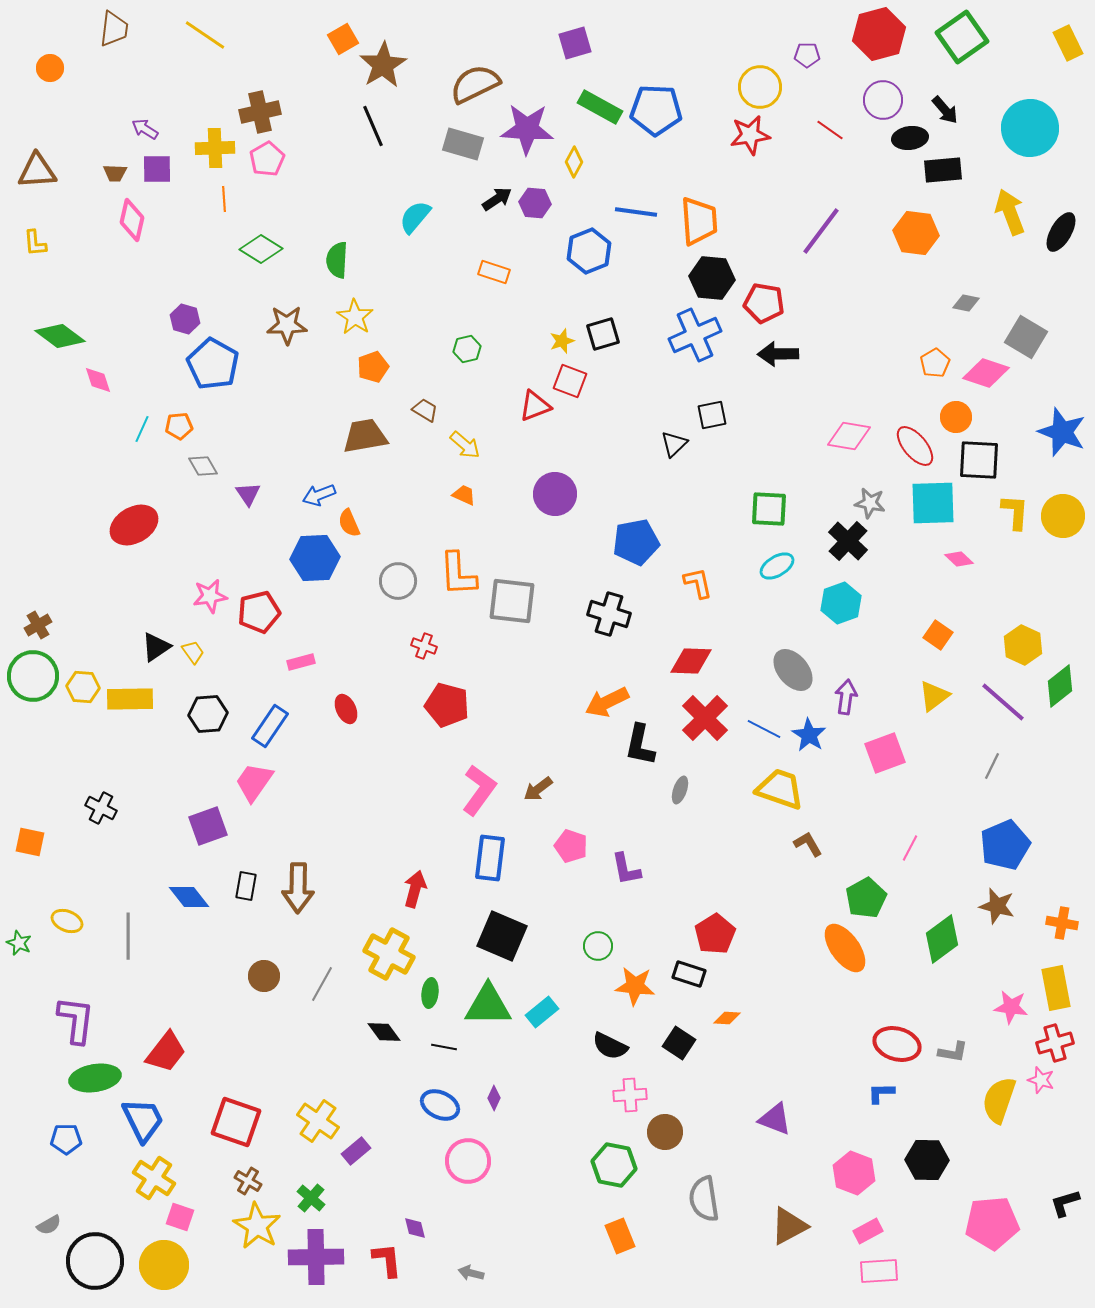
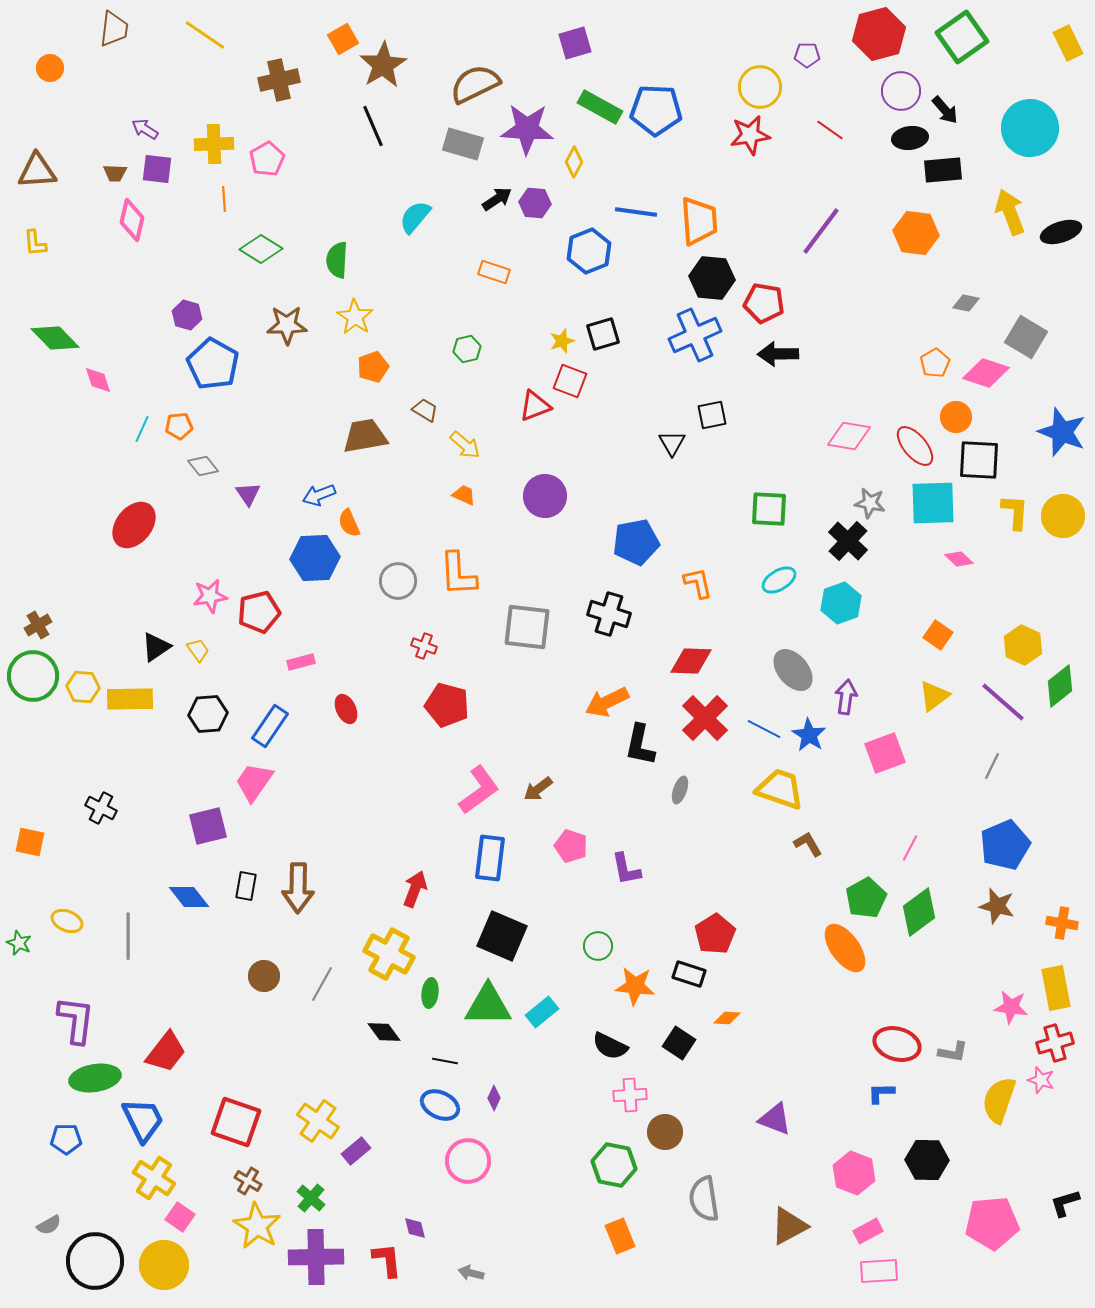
purple circle at (883, 100): moved 18 px right, 9 px up
brown cross at (260, 112): moved 19 px right, 32 px up
yellow cross at (215, 148): moved 1 px left, 4 px up
purple square at (157, 169): rotated 8 degrees clockwise
black ellipse at (1061, 232): rotated 42 degrees clockwise
purple hexagon at (185, 319): moved 2 px right, 4 px up
green diamond at (60, 336): moved 5 px left, 2 px down; rotated 9 degrees clockwise
black triangle at (674, 444): moved 2 px left, 1 px up; rotated 16 degrees counterclockwise
gray diamond at (203, 466): rotated 8 degrees counterclockwise
purple circle at (555, 494): moved 10 px left, 2 px down
red ellipse at (134, 525): rotated 21 degrees counterclockwise
cyan ellipse at (777, 566): moved 2 px right, 14 px down
gray square at (512, 601): moved 15 px right, 26 px down
yellow trapezoid at (193, 652): moved 5 px right, 2 px up
pink L-shape at (479, 790): rotated 18 degrees clockwise
purple square at (208, 826): rotated 6 degrees clockwise
red arrow at (415, 889): rotated 6 degrees clockwise
green diamond at (942, 939): moved 23 px left, 27 px up
black line at (444, 1047): moved 1 px right, 14 px down
pink square at (180, 1217): rotated 16 degrees clockwise
